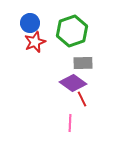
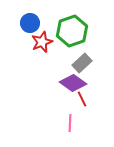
red star: moved 7 px right
gray rectangle: moved 1 px left; rotated 42 degrees counterclockwise
